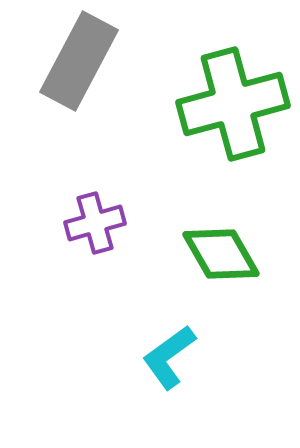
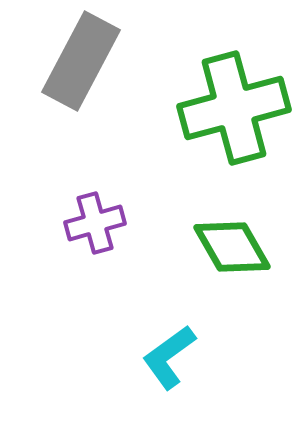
gray rectangle: moved 2 px right
green cross: moved 1 px right, 4 px down
green diamond: moved 11 px right, 7 px up
